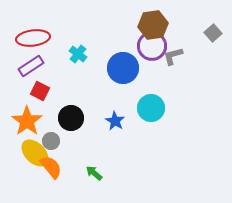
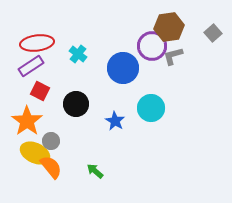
brown hexagon: moved 16 px right, 2 px down
red ellipse: moved 4 px right, 5 px down
black circle: moved 5 px right, 14 px up
yellow ellipse: rotated 20 degrees counterclockwise
green arrow: moved 1 px right, 2 px up
